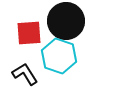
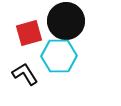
red square: rotated 12 degrees counterclockwise
cyan hexagon: rotated 20 degrees counterclockwise
